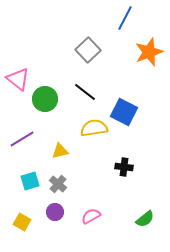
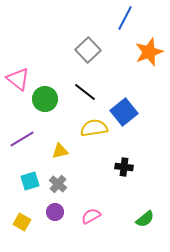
blue square: rotated 24 degrees clockwise
